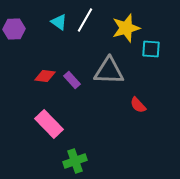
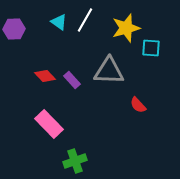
cyan square: moved 1 px up
red diamond: rotated 40 degrees clockwise
